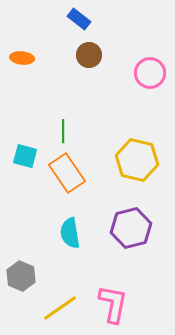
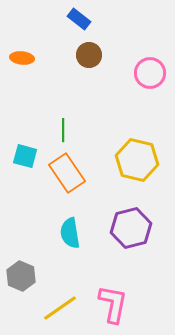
green line: moved 1 px up
